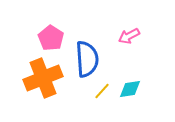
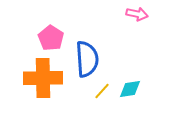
pink arrow: moved 8 px right, 22 px up; rotated 140 degrees counterclockwise
orange cross: rotated 21 degrees clockwise
